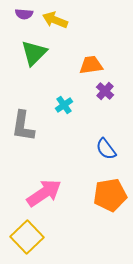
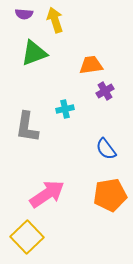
yellow arrow: rotated 50 degrees clockwise
green triangle: rotated 24 degrees clockwise
purple cross: rotated 18 degrees clockwise
cyan cross: moved 1 px right, 4 px down; rotated 24 degrees clockwise
gray L-shape: moved 4 px right, 1 px down
pink arrow: moved 3 px right, 1 px down
